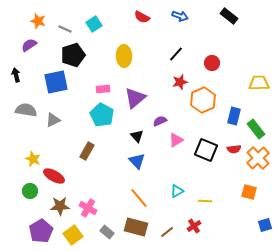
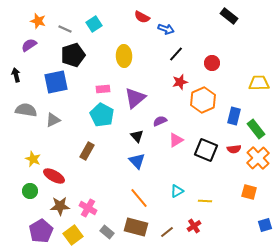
blue arrow at (180, 16): moved 14 px left, 13 px down
